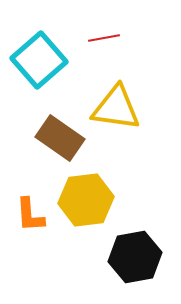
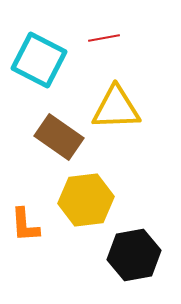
cyan square: rotated 22 degrees counterclockwise
yellow triangle: rotated 10 degrees counterclockwise
brown rectangle: moved 1 px left, 1 px up
orange L-shape: moved 5 px left, 10 px down
black hexagon: moved 1 px left, 2 px up
